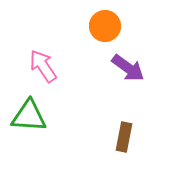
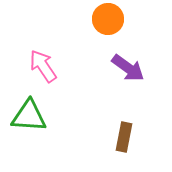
orange circle: moved 3 px right, 7 px up
